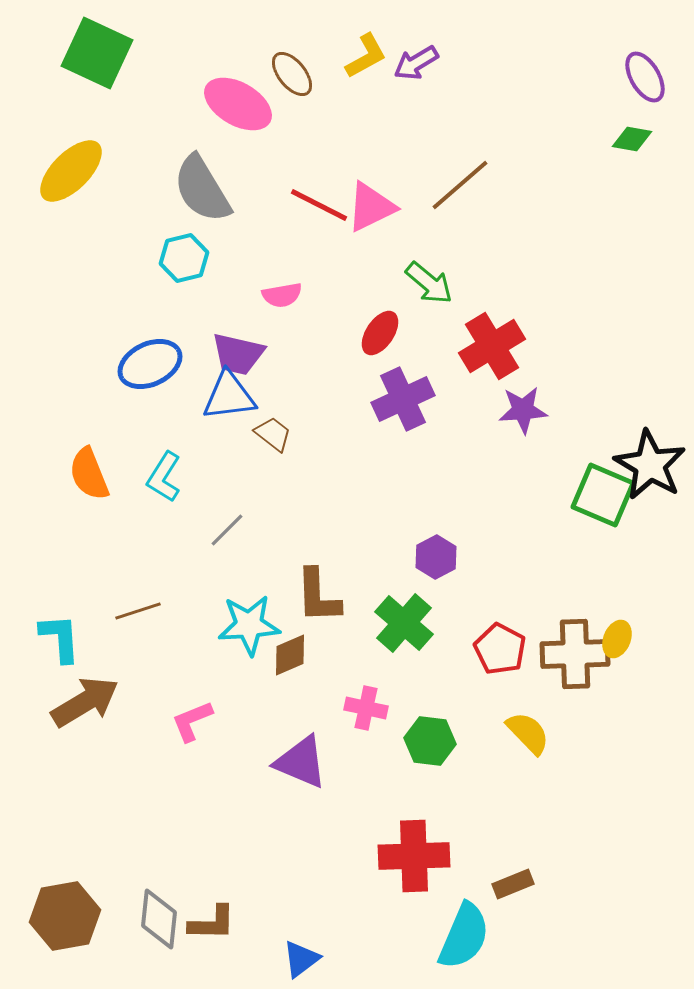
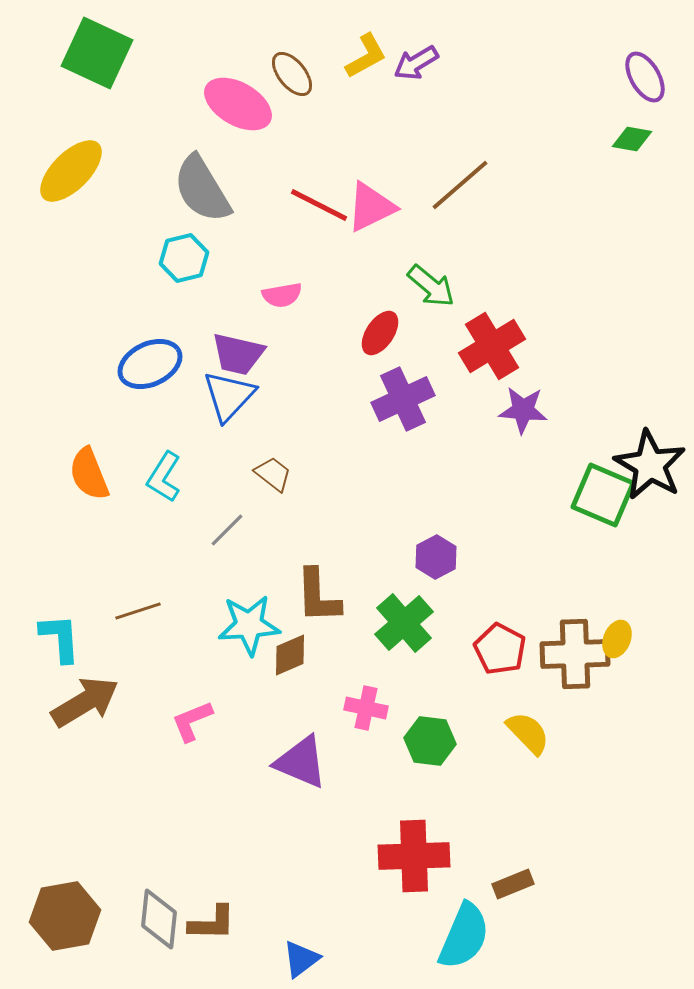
green arrow at (429, 283): moved 2 px right, 3 px down
blue triangle at (229, 396): rotated 40 degrees counterclockwise
purple star at (523, 410): rotated 9 degrees clockwise
brown trapezoid at (273, 434): moved 40 px down
green cross at (404, 623): rotated 8 degrees clockwise
